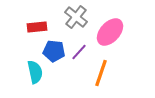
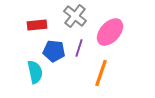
gray cross: moved 1 px left, 1 px up
red rectangle: moved 2 px up
purple line: moved 4 px up; rotated 24 degrees counterclockwise
